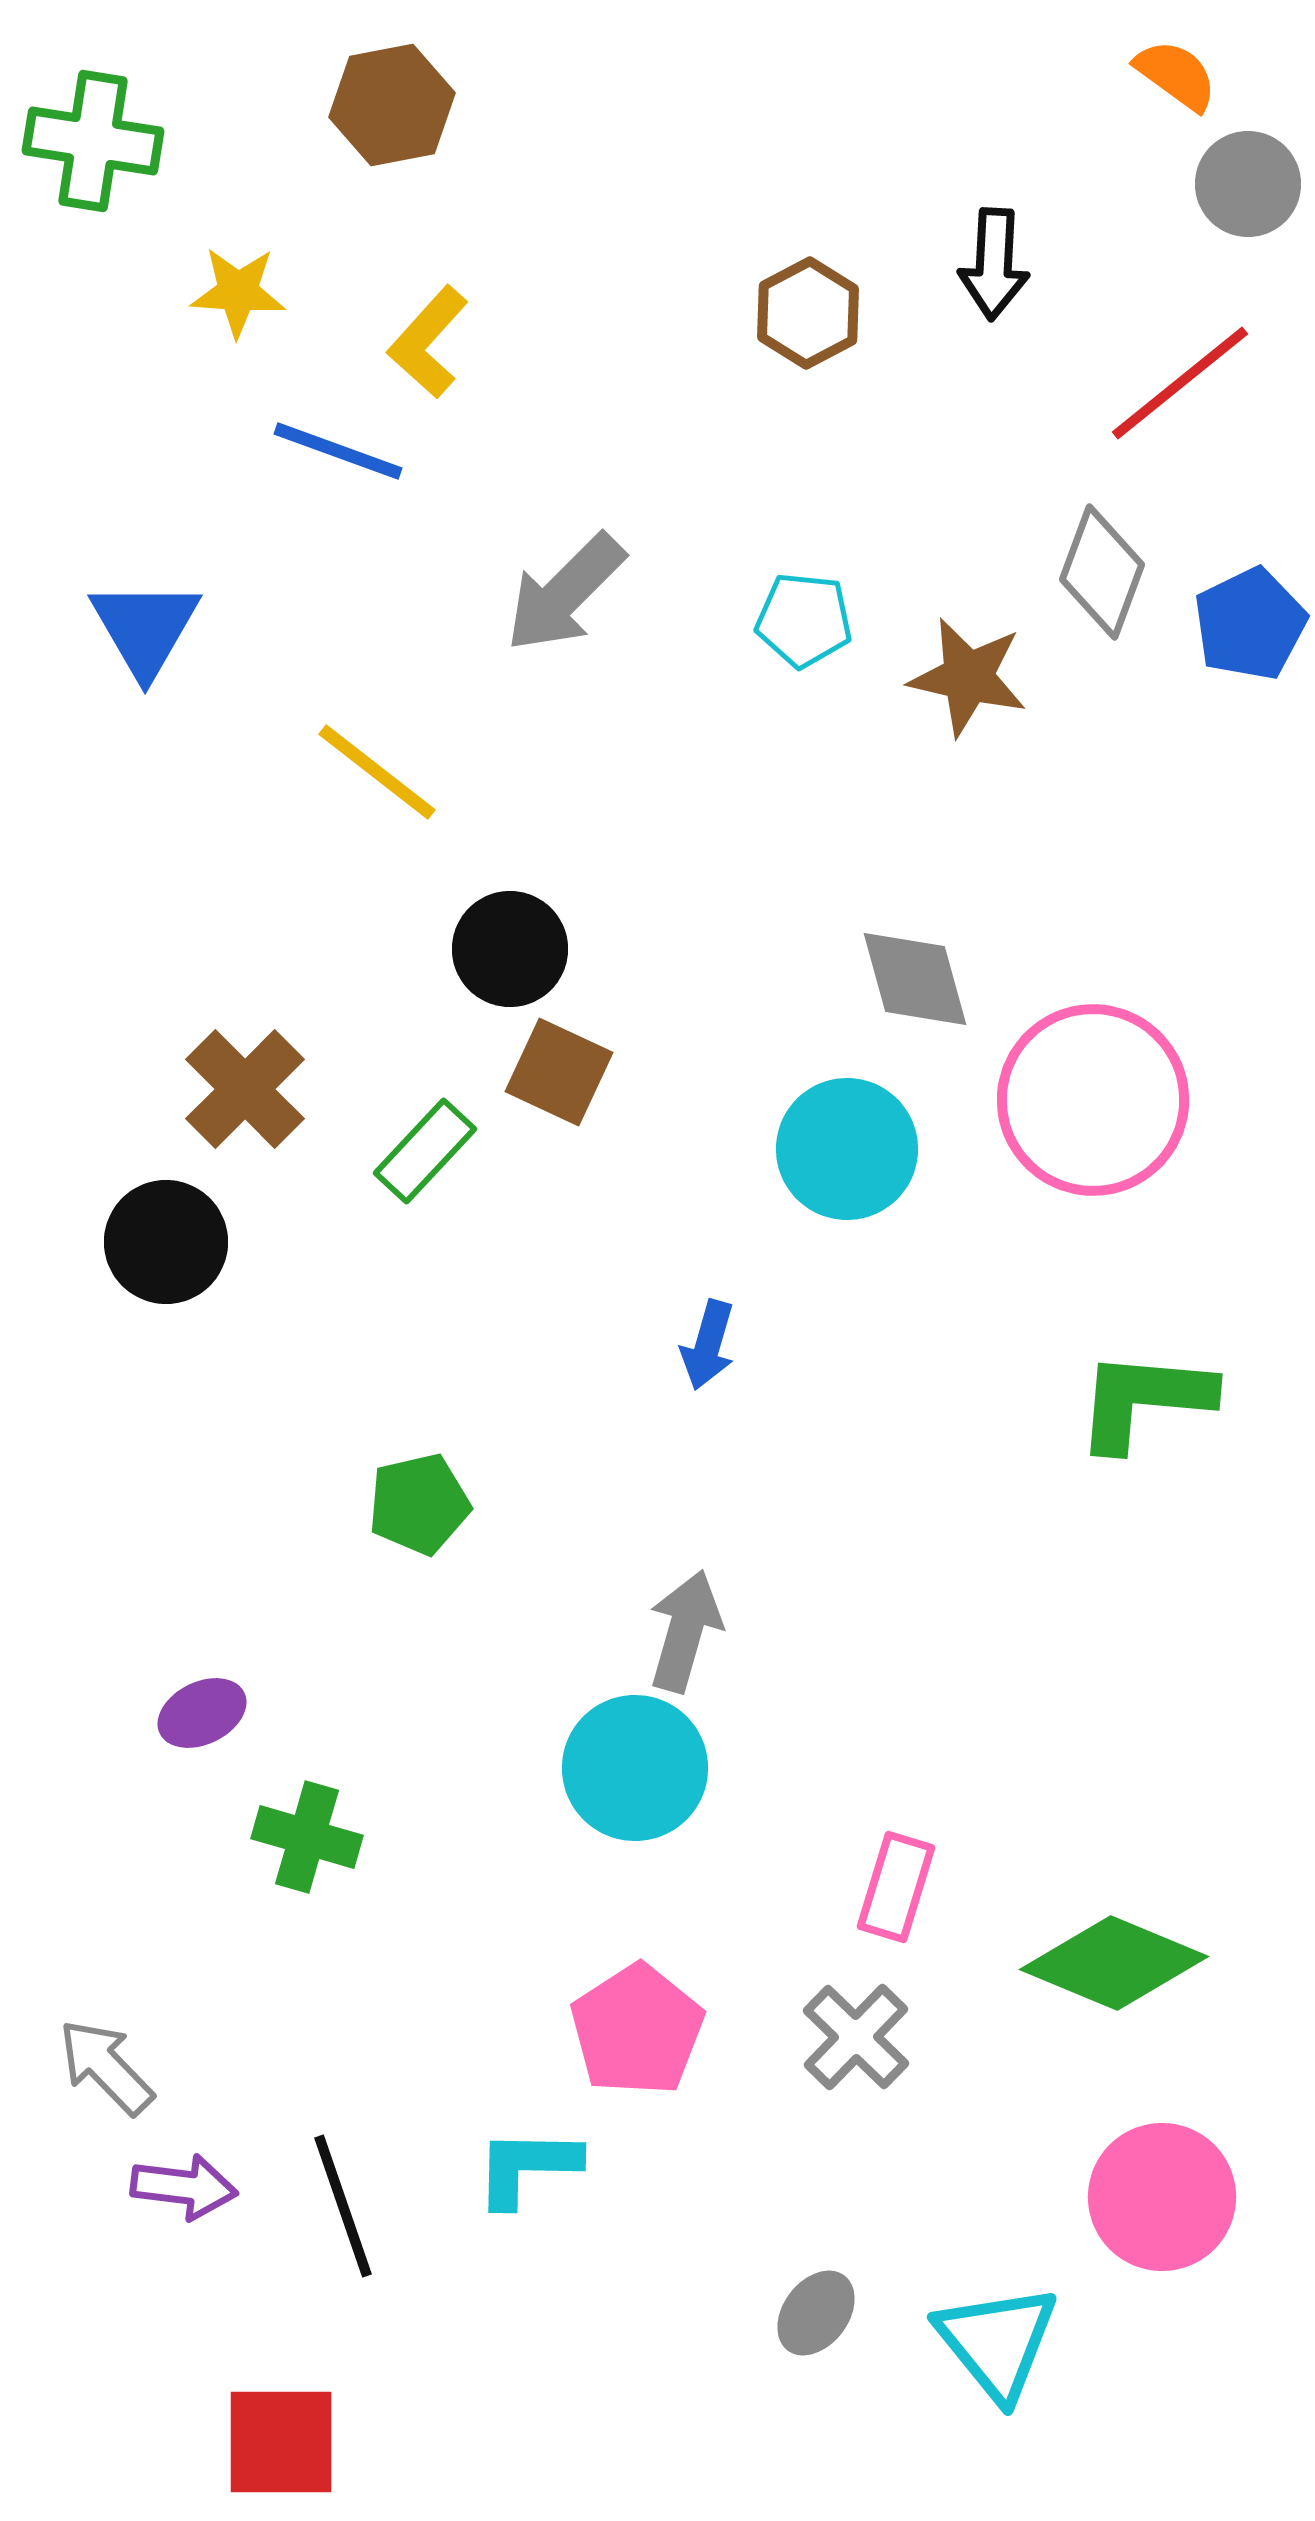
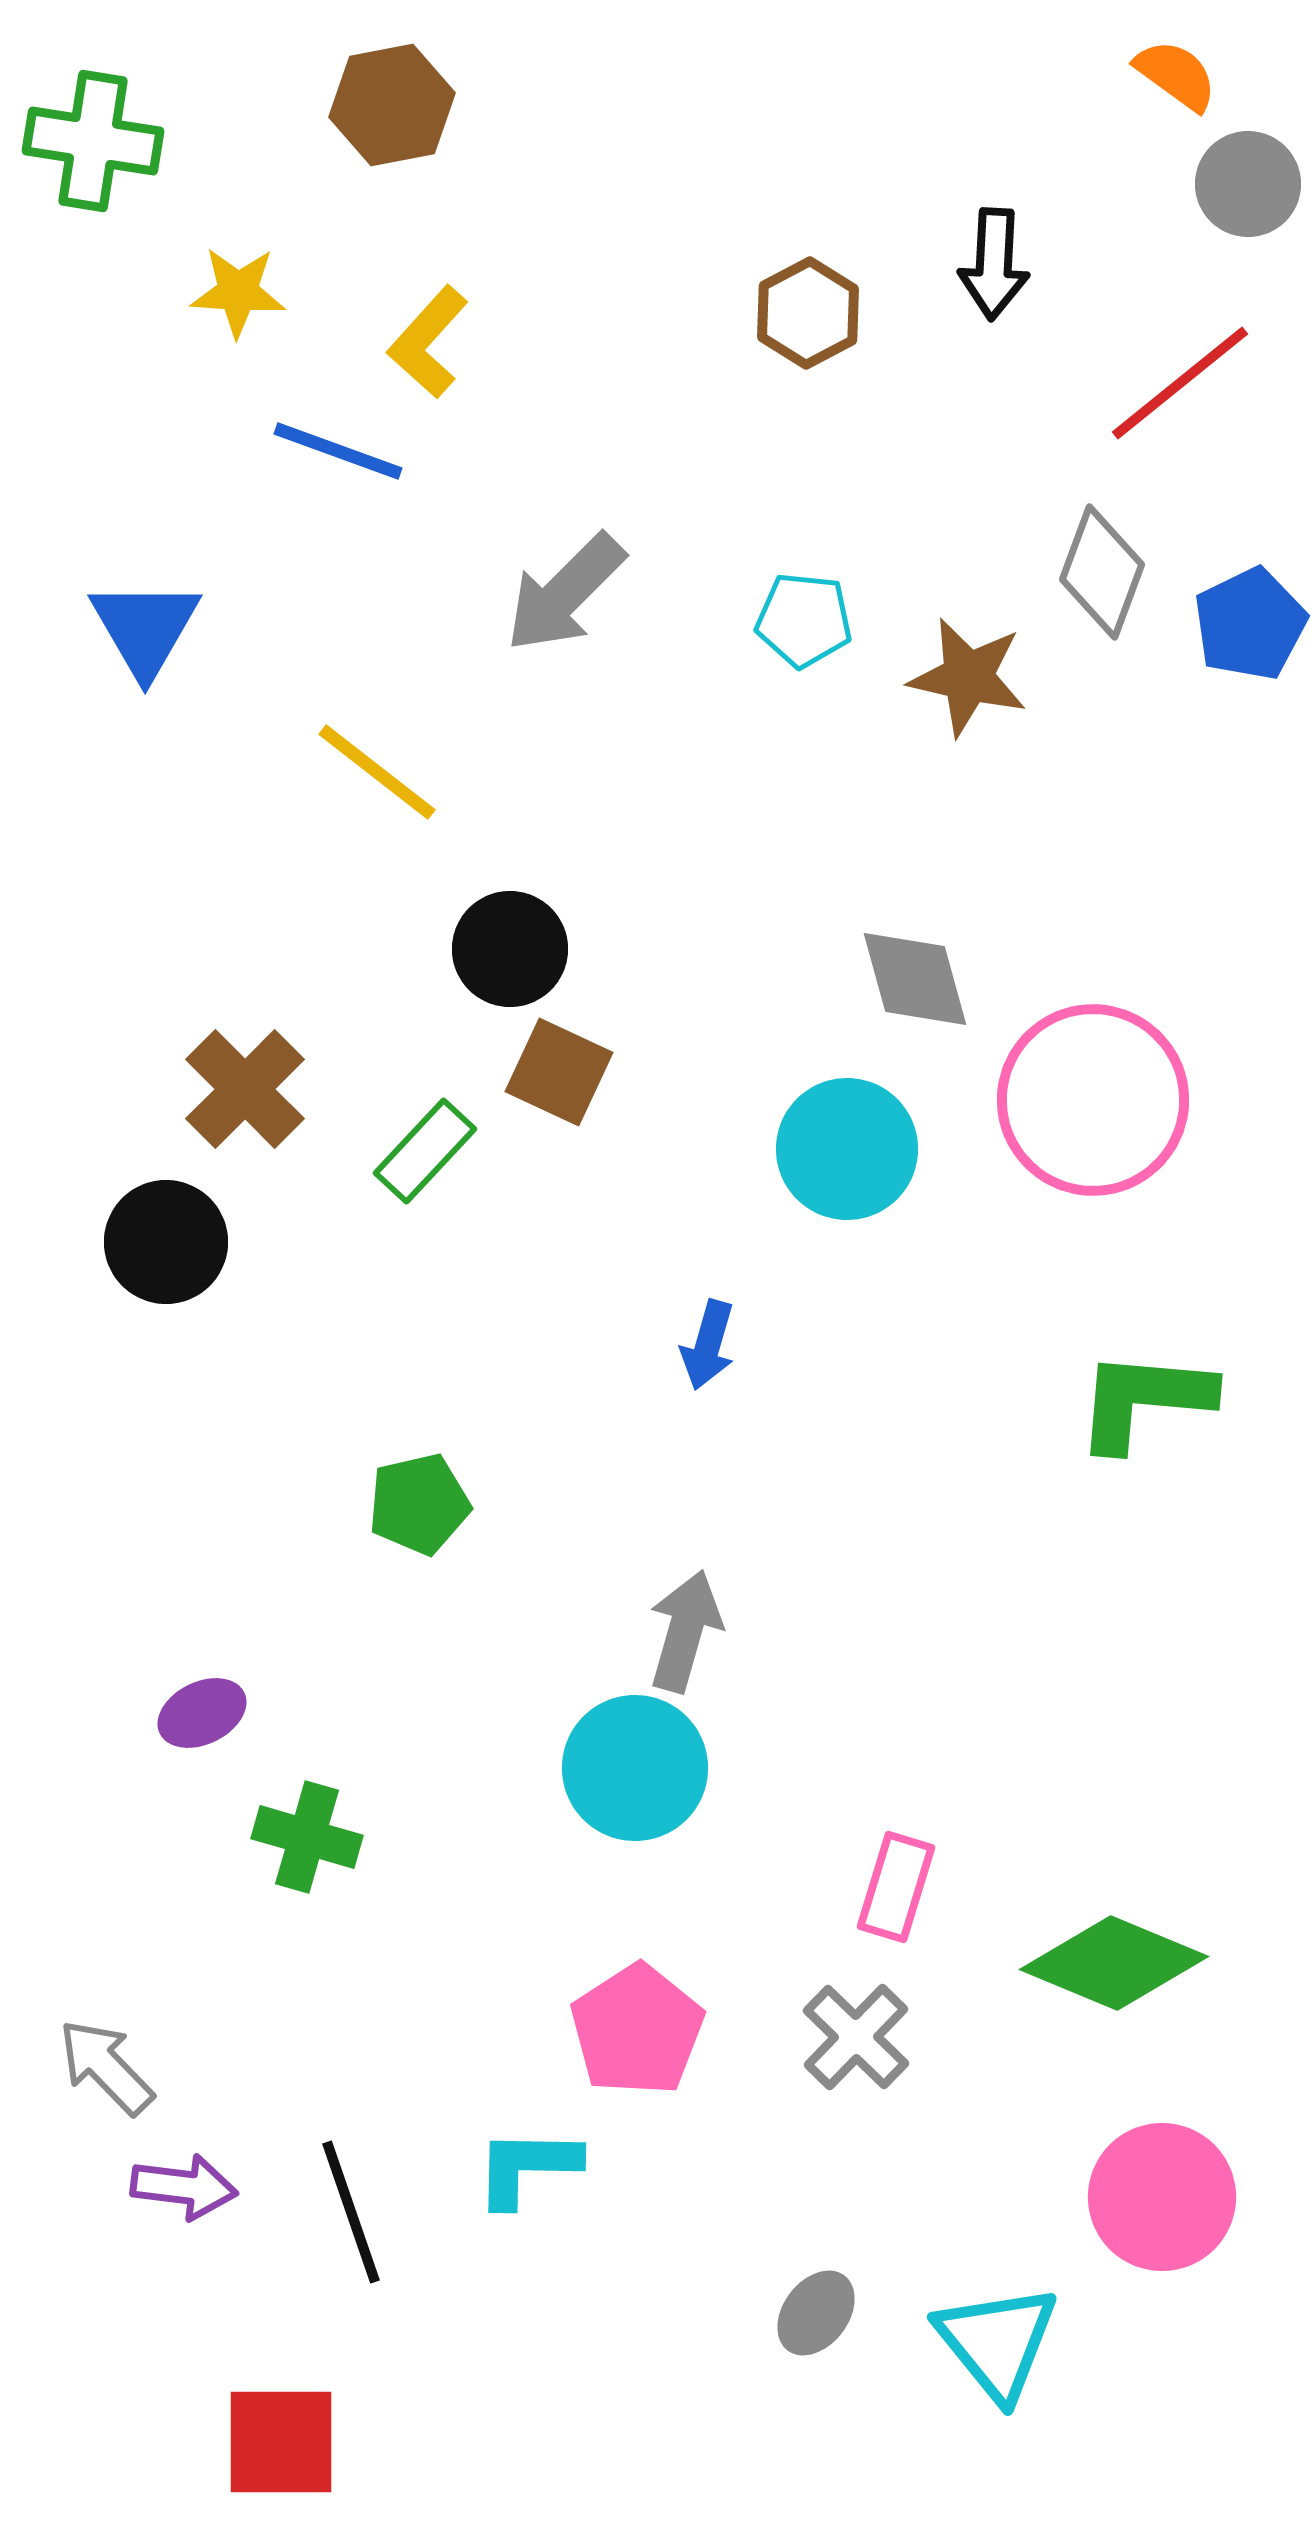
black line at (343, 2206): moved 8 px right, 6 px down
